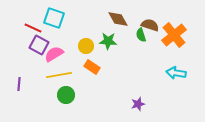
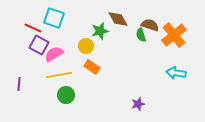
green star: moved 8 px left, 10 px up; rotated 18 degrees counterclockwise
